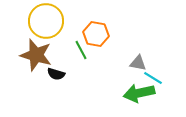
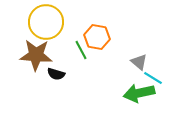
yellow circle: moved 1 px down
orange hexagon: moved 1 px right, 3 px down
brown star: rotated 12 degrees counterclockwise
gray triangle: moved 1 px right, 1 px up; rotated 30 degrees clockwise
